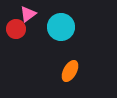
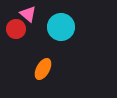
pink triangle: rotated 42 degrees counterclockwise
orange ellipse: moved 27 px left, 2 px up
